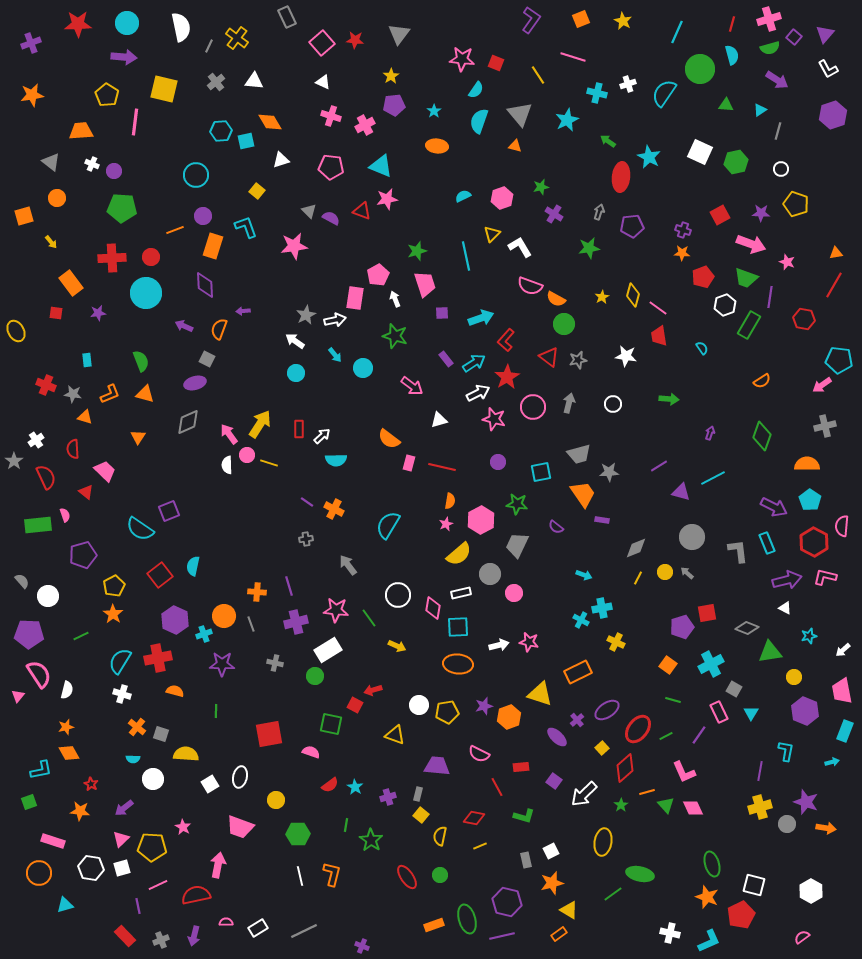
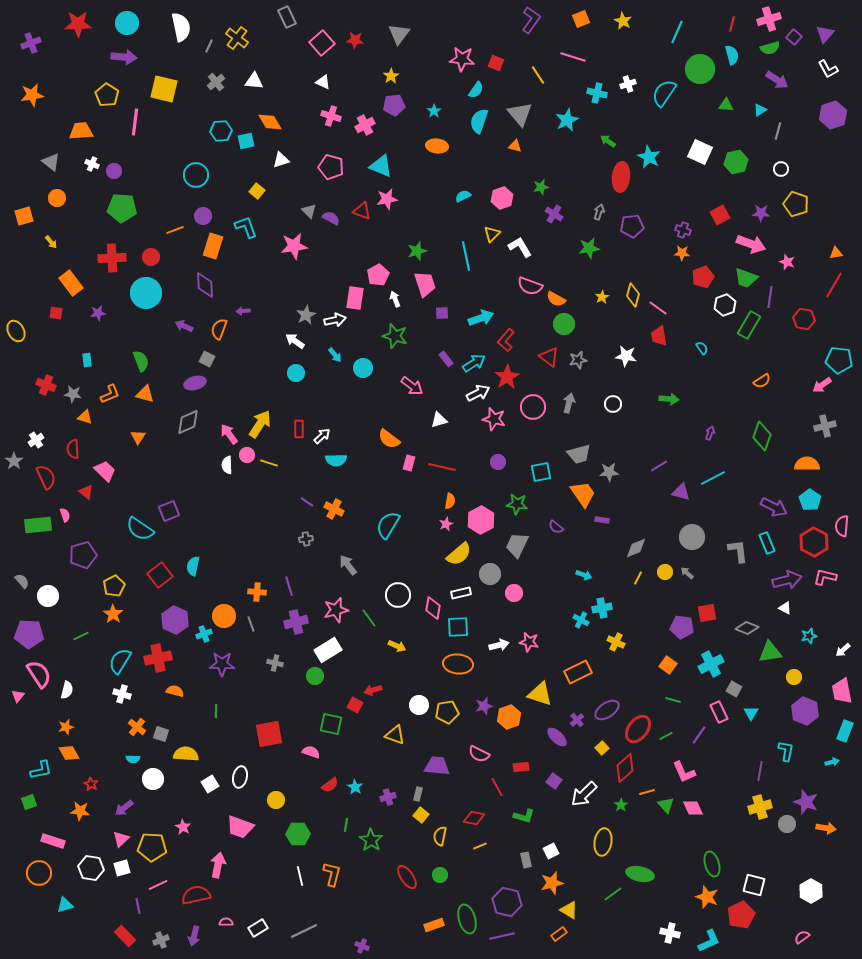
pink pentagon at (331, 167): rotated 10 degrees clockwise
pink star at (336, 610): rotated 20 degrees counterclockwise
purple pentagon at (682, 627): rotated 25 degrees clockwise
